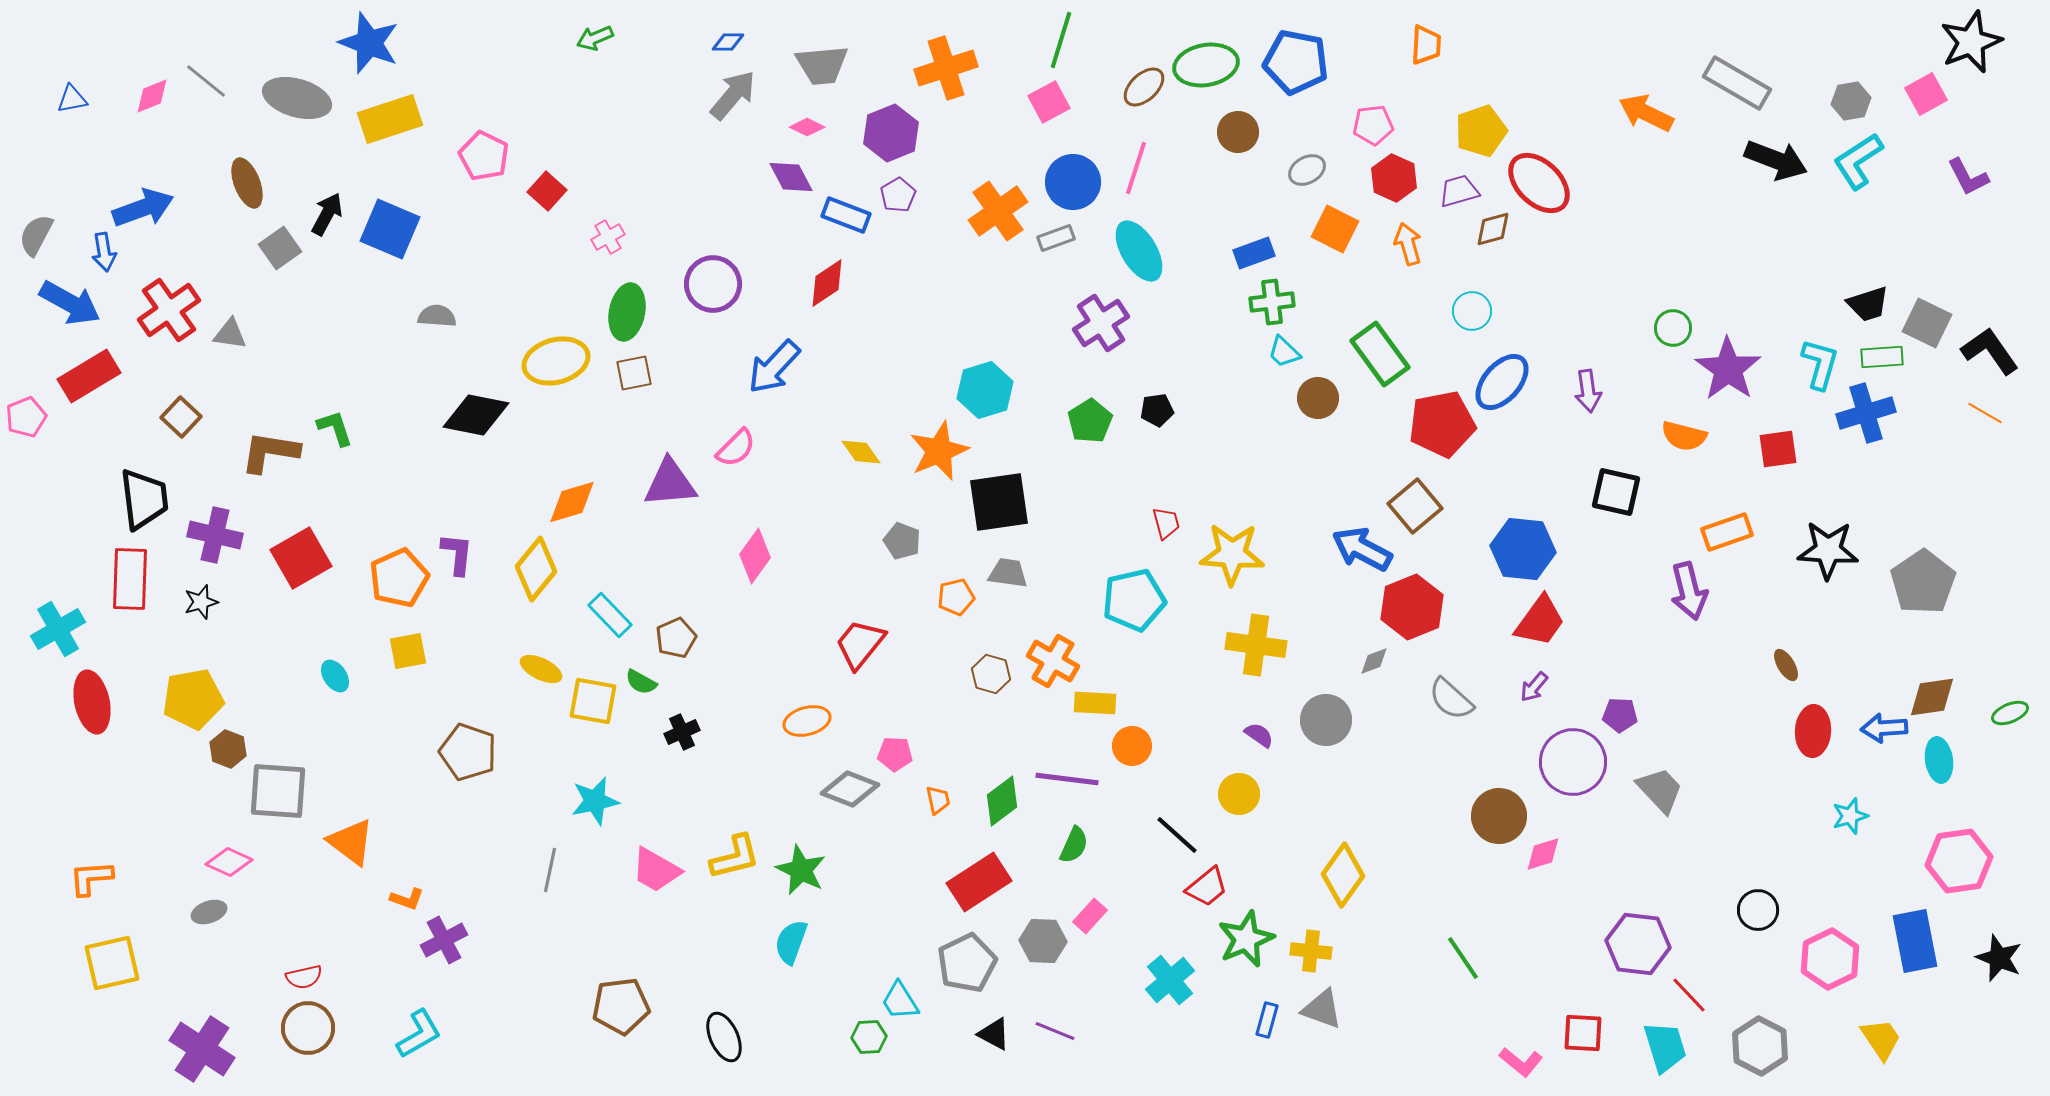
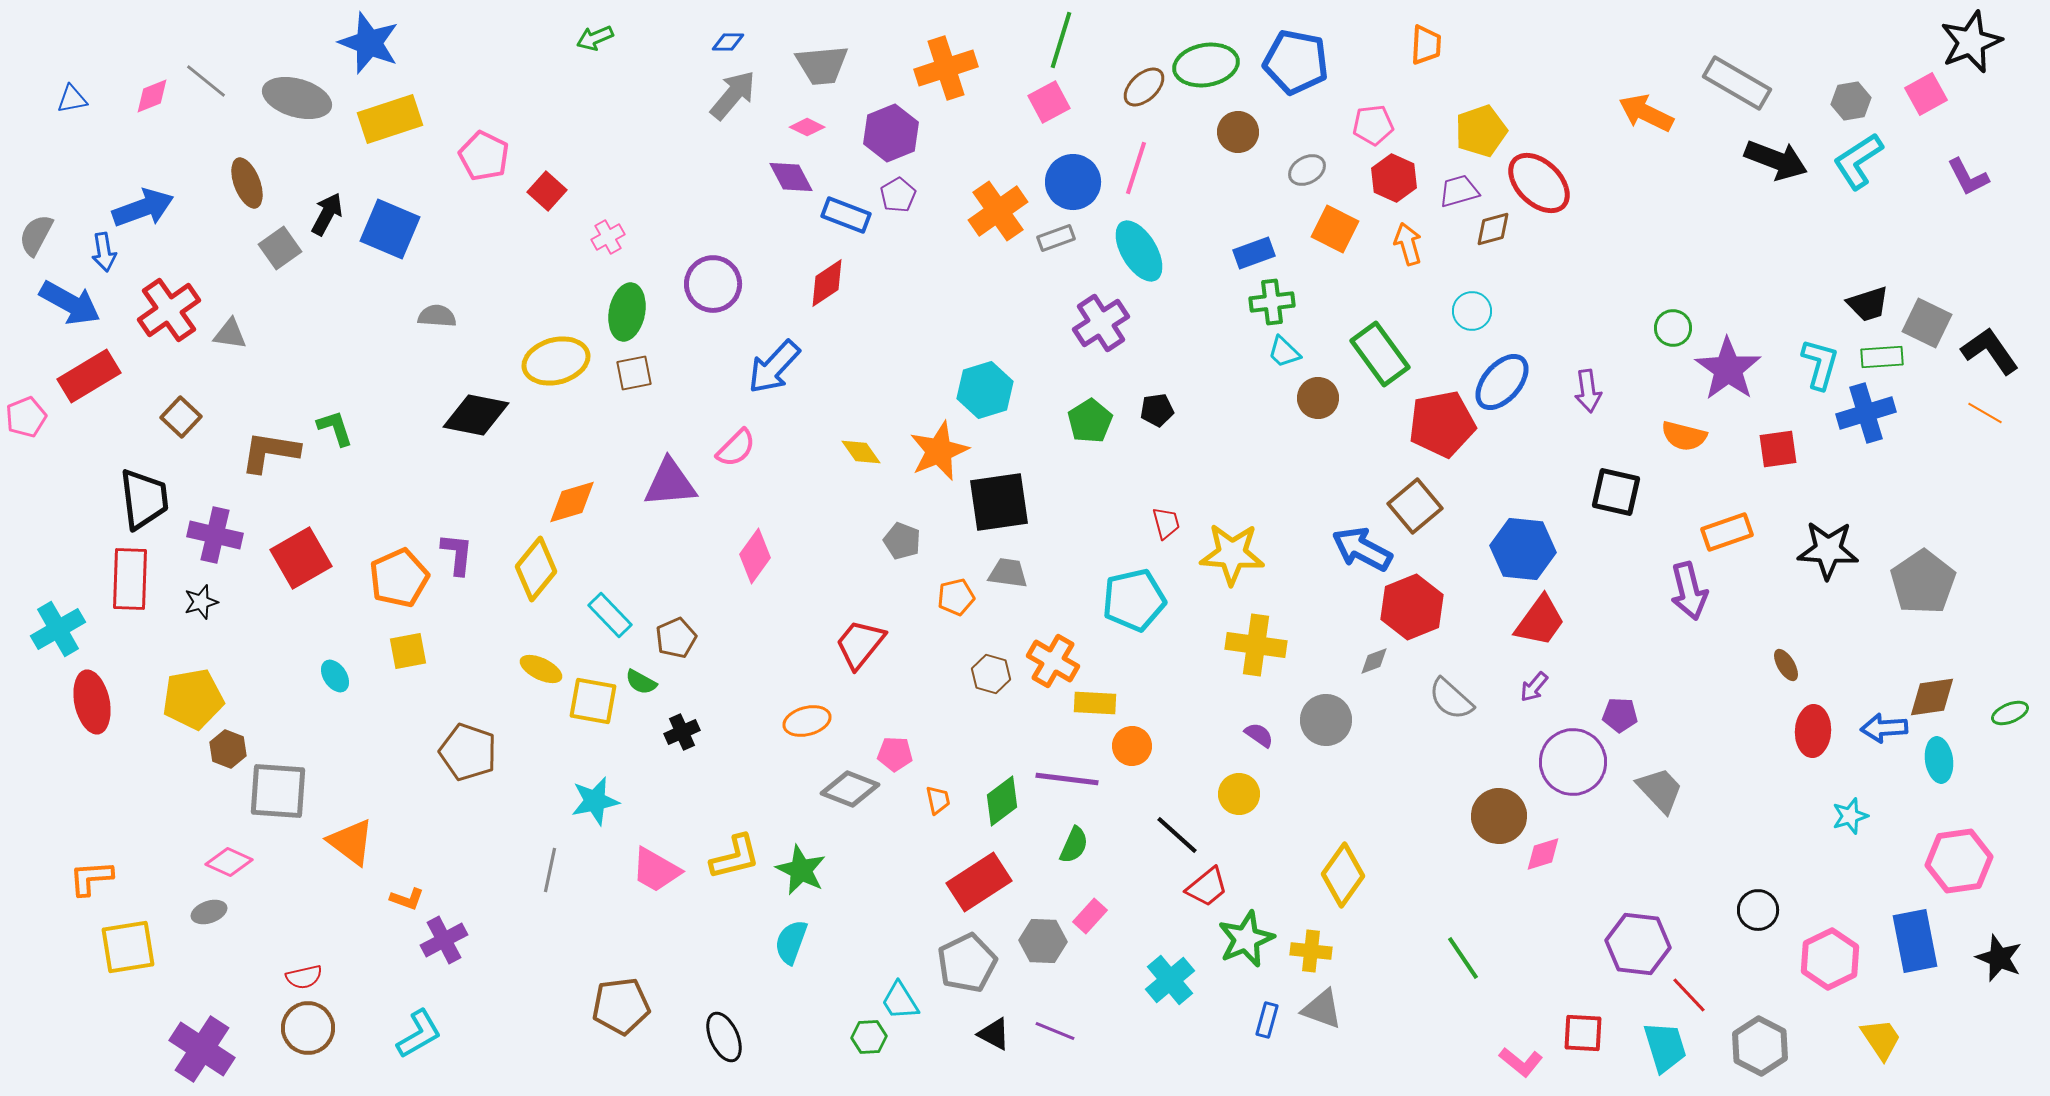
yellow square at (112, 963): moved 16 px right, 16 px up; rotated 4 degrees clockwise
